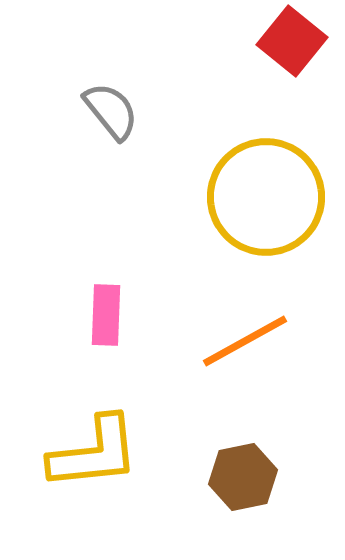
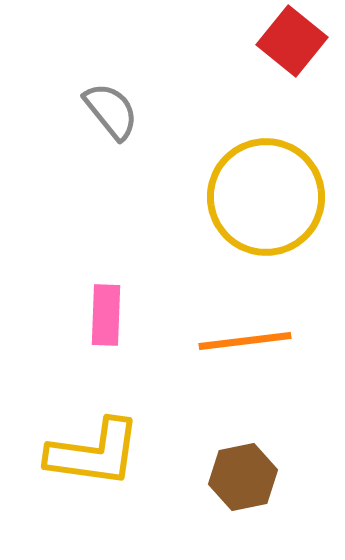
orange line: rotated 22 degrees clockwise
yellow L-shape: rotated 14 degrees clockwise
